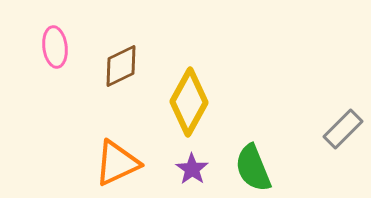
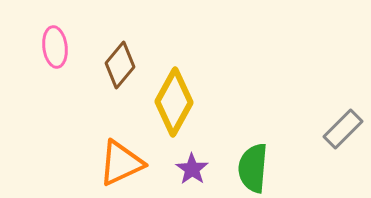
brown diamond: moved 1 px left, 1 px up; rotated 24 degrees counterclockwise
yellow diamond: moved 15 px left
orange triangle: moved 4 px right
green semicircle: rotated 27 degrees clockwise
